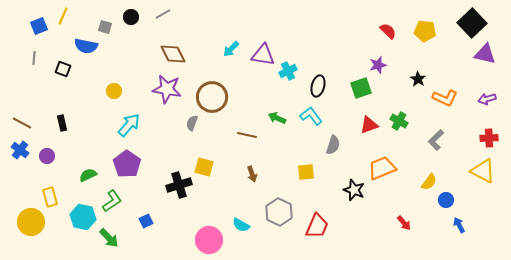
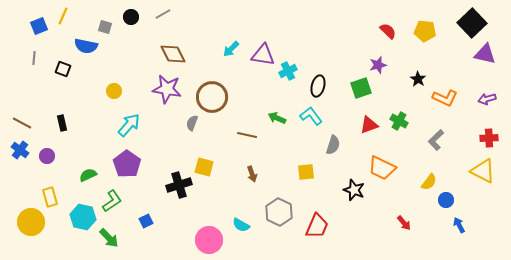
orange trapezoid at (382, 168): rotated 132 degrees counterclockwise
